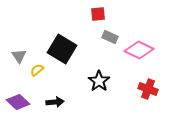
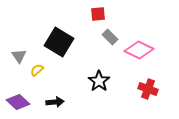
gray rectangle: rotated 21 degrees clockwise
black square: moved 3 px left, 7 px up
